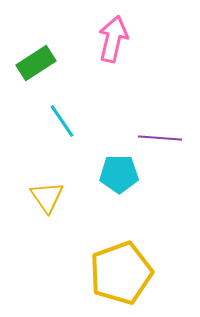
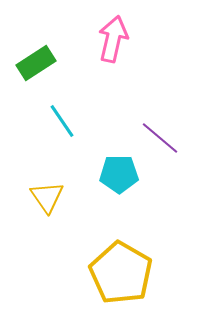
purple line: rotated 36 degrees clockwise
yellow pentagon: rotated 22 degrees counterclockwise
